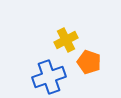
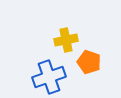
yellow cross: rotated 15 degrees clockwise
